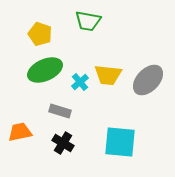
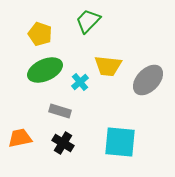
green trapezoid: rotated 124 degrees clockwise
yellow trapezoid: moved 9 px up
orange trapezoid: moved 6 px down
